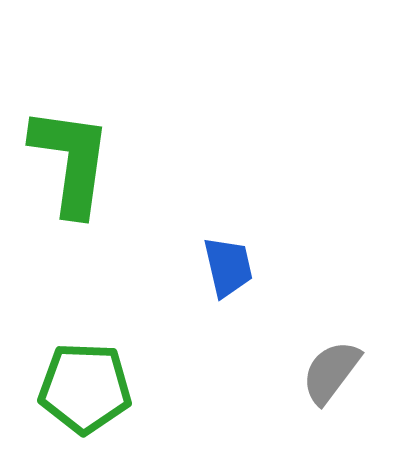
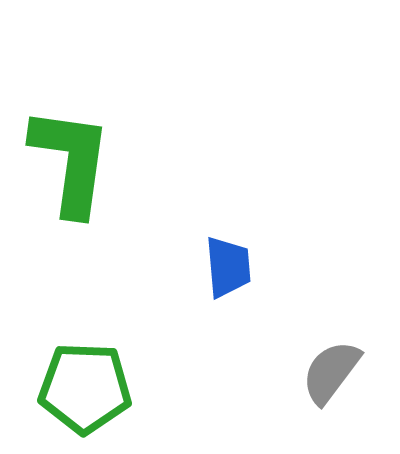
blue trapezoid: rotated 8 degrees clockwise
